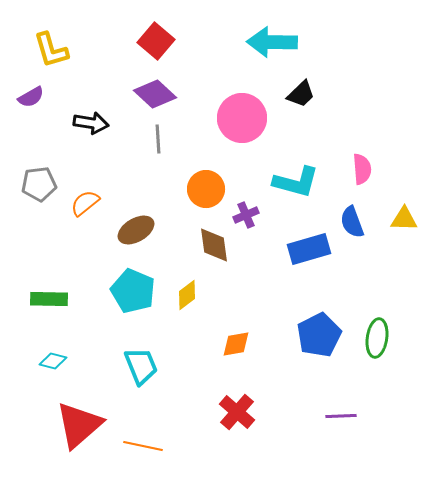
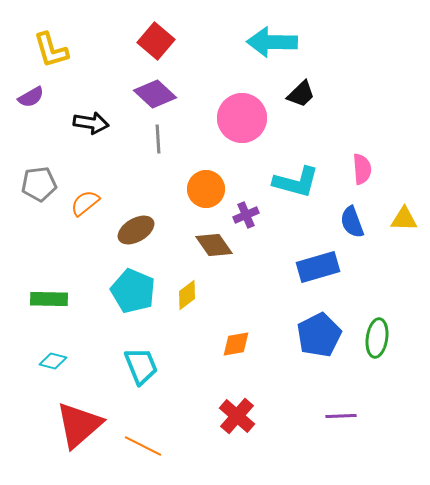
brown diamond: rotated 27 degrees counterclockwise
blue rectangle: moved 9 px right, 18 px down
red cross: moved 4 px down
orange line: rotated 15 degrees clockwise
